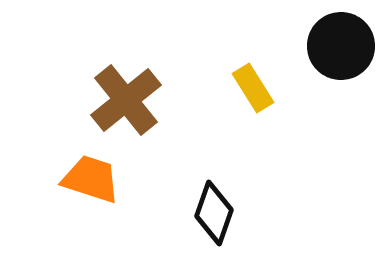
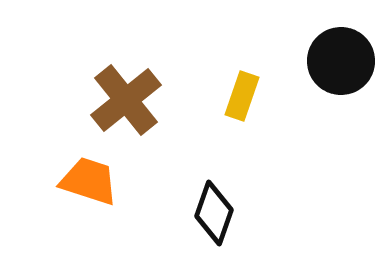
black circle: moved 15 px down
yellow rectangle: moved 11 px left, 8 px down; rotated 51 degrees clockwise
orange trapezoid: moved 2 px left, 2 px down
